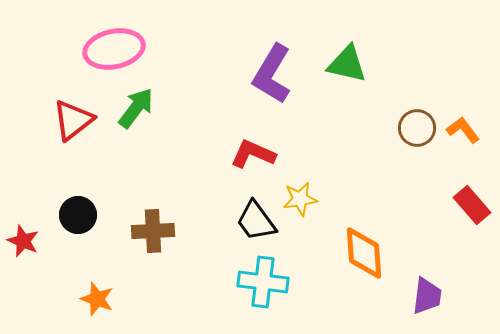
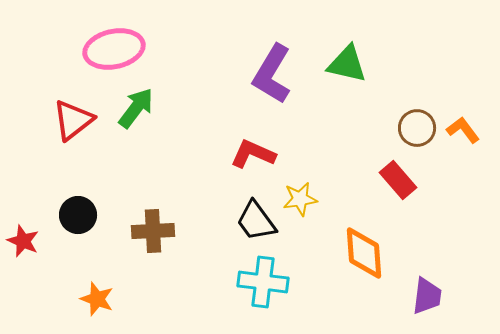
red rectangle: moved 74 px left, 25 px up
